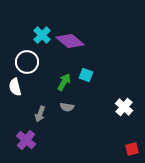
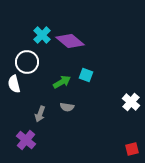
green arrow: moved 2 px left; rotated 30 degrees clockwise
white semicircle: moved 1 px left, 3 px up
white cross: moved 7 px right, 5 px up
